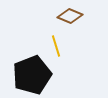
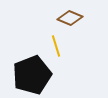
brown diamond: moved 2 px down
